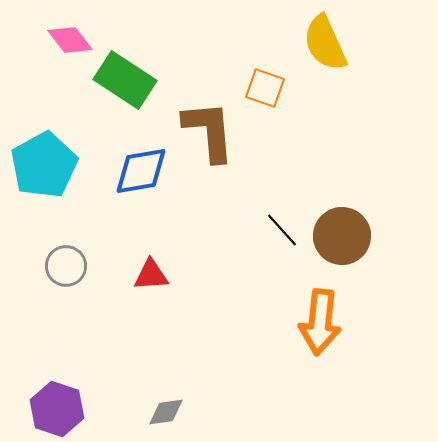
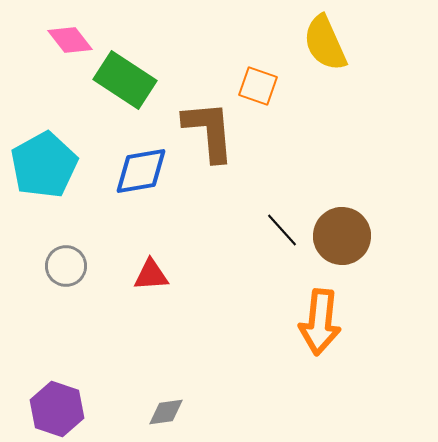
orange square: moved 7 px left, 2 px up
